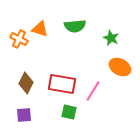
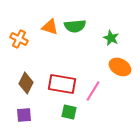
orange triangle: moved 10 px right, 2 px up
